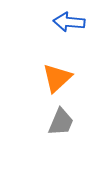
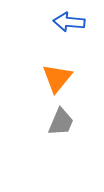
orange triangle: rotated 8 degrees counterclockwise
